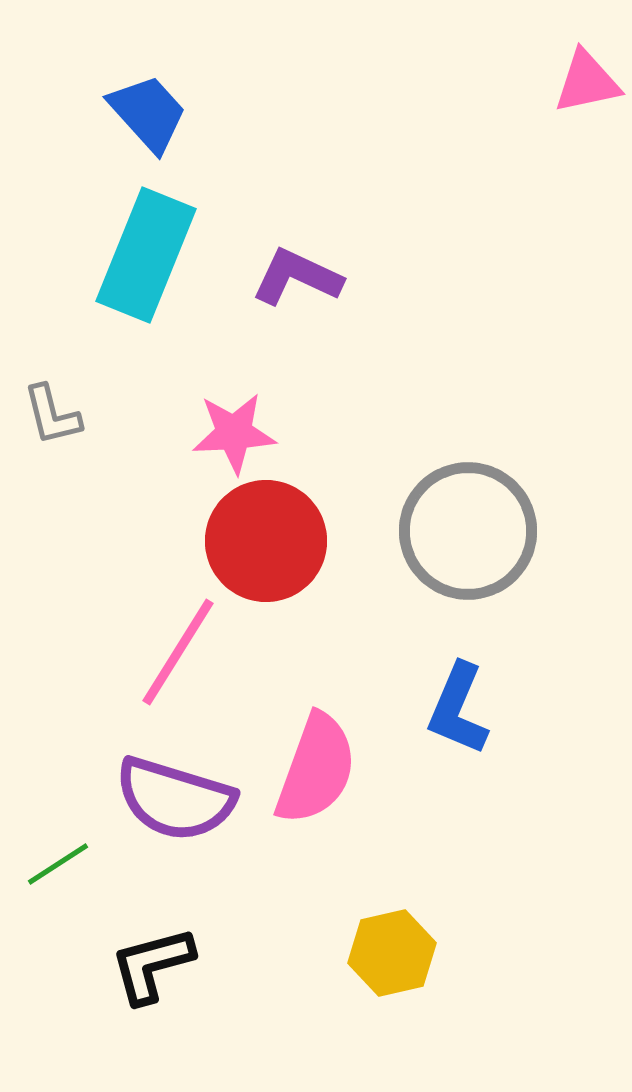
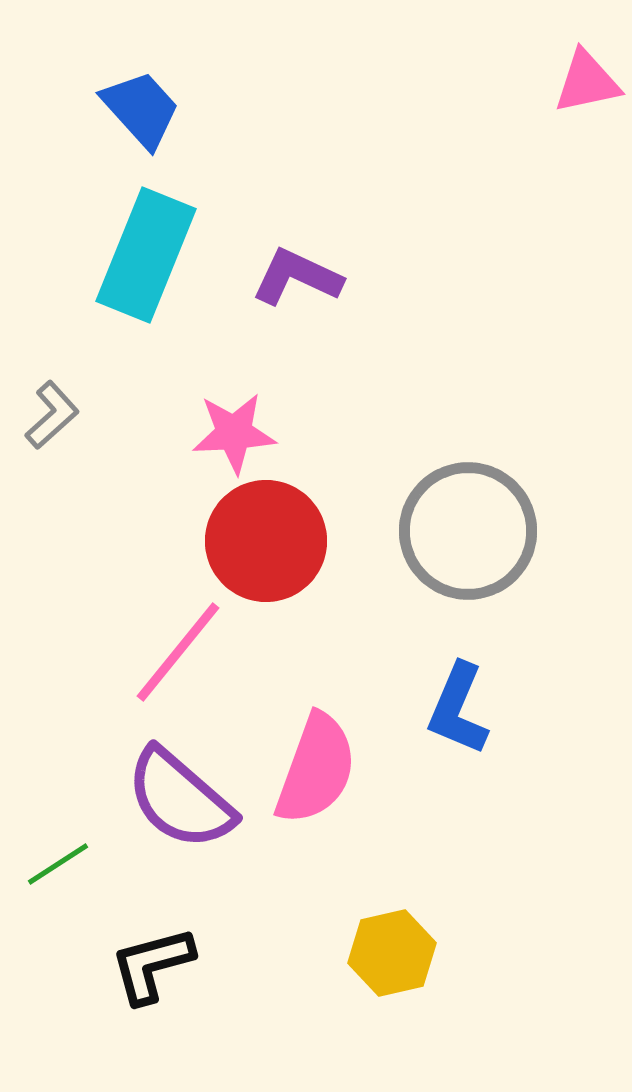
blue trapezoid: moved 7 px left, 4 px up
gray L-shape: rotated 118 degrees counterclockwise
pink line: rotated 7 degrees clockwise
purple semicircle: moved 5 px right; rotated 24 degrees clockwise
